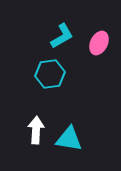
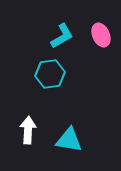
pink ellipse: moved 2 px right, 8 px up; rotated 50 degrees counterclockwise
white arrow: moved 8 px left
cyan triangle: moved 1 px down
